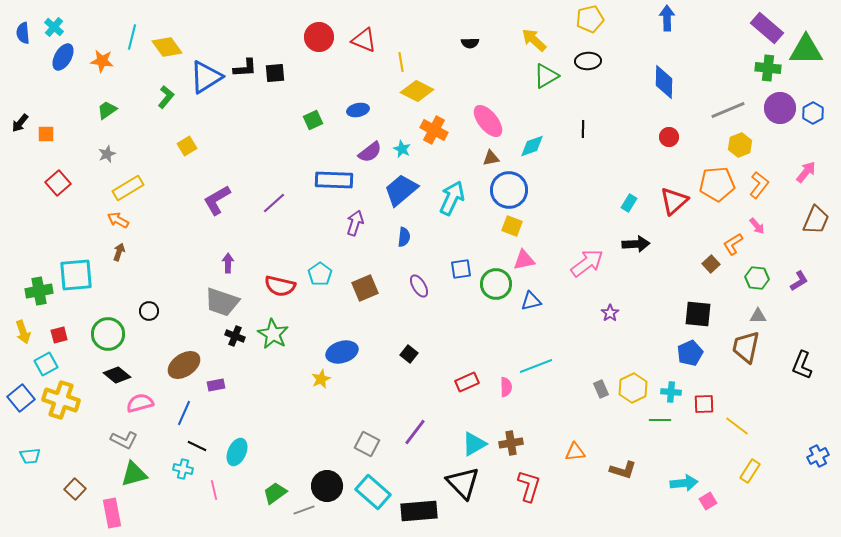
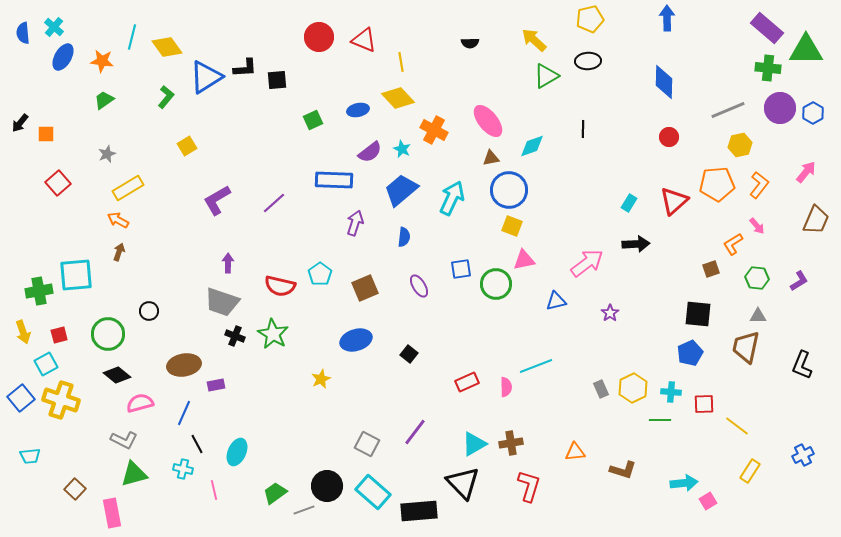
black square at (275, 73): moved 2 px right, 7 px down
yellow diamond at (417, 91): moved 19 px left, 7 px down; rotated 20 degrees clockwise
green trapezoid at (107, 110): moved 3 px left, 10 px up
yellow hexagon at (740, 145): rotated 10 degrees clockwise
brown square at (711, 264): moved 5 px down; rotated 24 degrees clockwise
blue triangle at (531, 301): moved 25 px right
blue ellipse at (342, 352): moved 14 px right, 12 px up
brown ellipse at (184, 365): rotated 24 degrees clockwise
black line at (197, 446): moved 2 px up; rotated 36 degrees clockwise
blue cross at (818, 456): moved 15 px left, 1 px up
